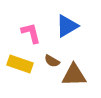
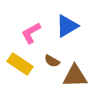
pink L-shape: rotated 105 degrees counterclockwise
yellow rectangle: rotated 15 degrees clockwise
brown triangle: moved 1 px right, 1 px down
